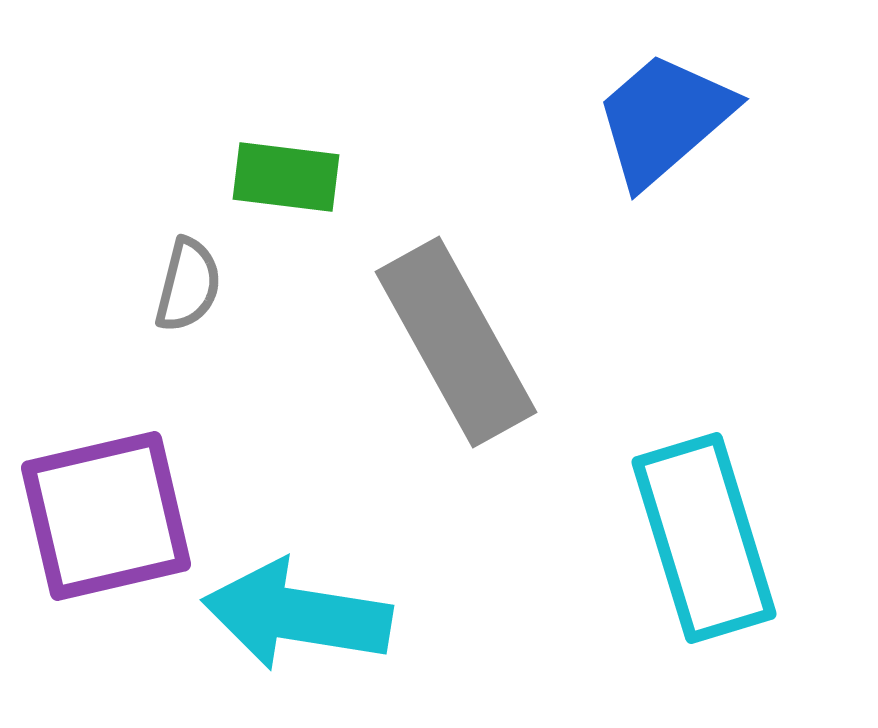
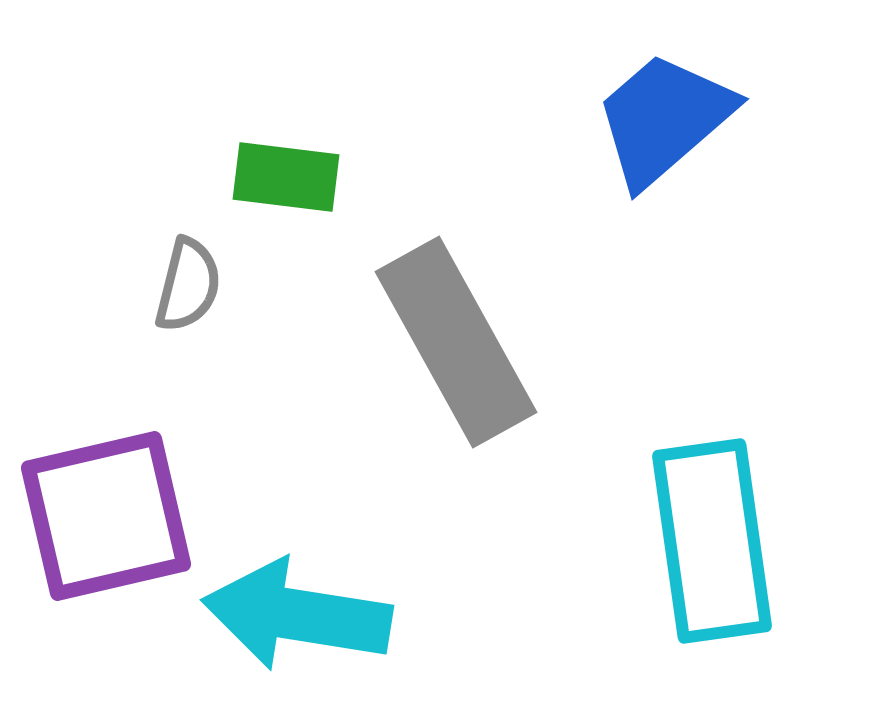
cyan rectangle: moved 8 px right, 3 px down; rotated 9 degrees clockwise
